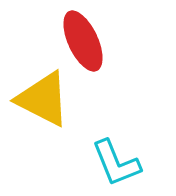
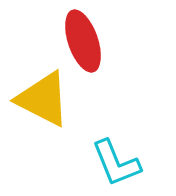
red ellipse: rotated 6 degrees clockwise
